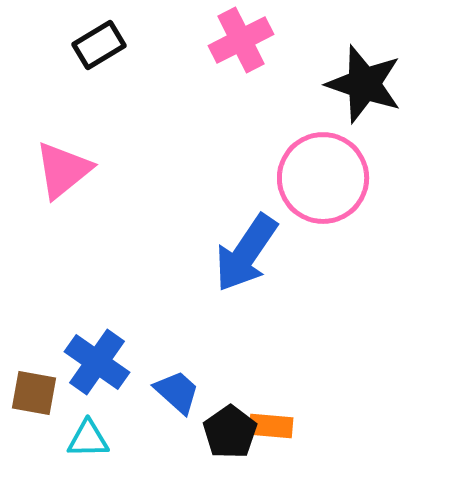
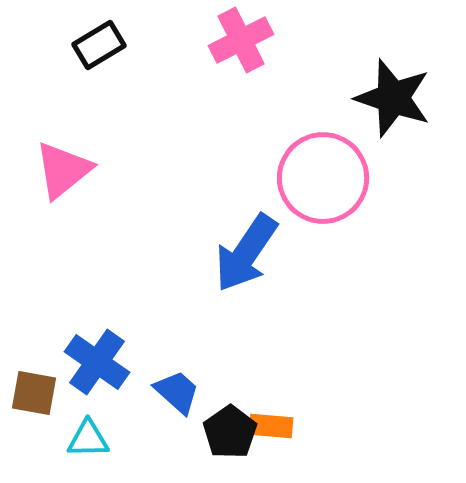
black star: moved 29 px right, 14 px down
